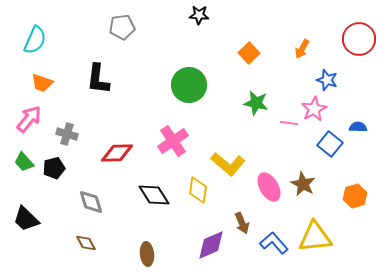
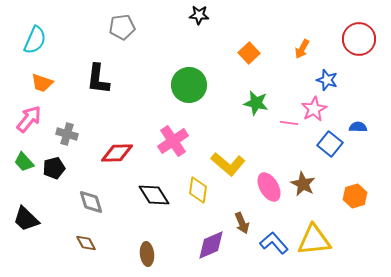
yellow triangle: moved 1 px left, 3 px down
